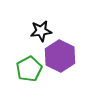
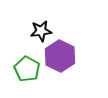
green pentagon: moved 2 px left; rotated 15 degrees counterclockwise
